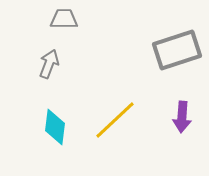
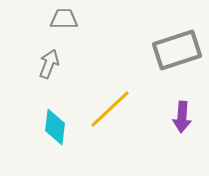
yellow line: moved 5 px left, 11 px up
